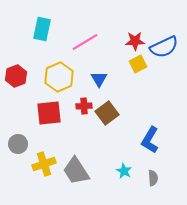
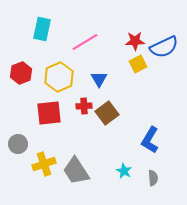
red hexagon: moved 5 px right, 3 px up
